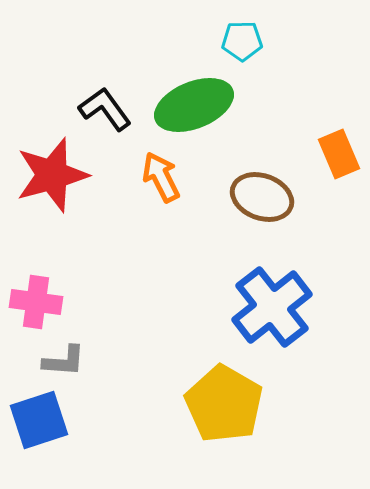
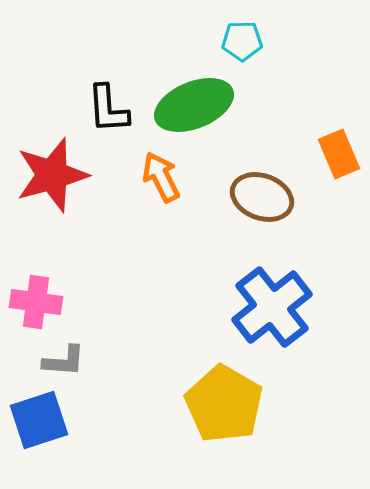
black L-shape: moved 3 px right; rotated 148 degrees counterclockwise
